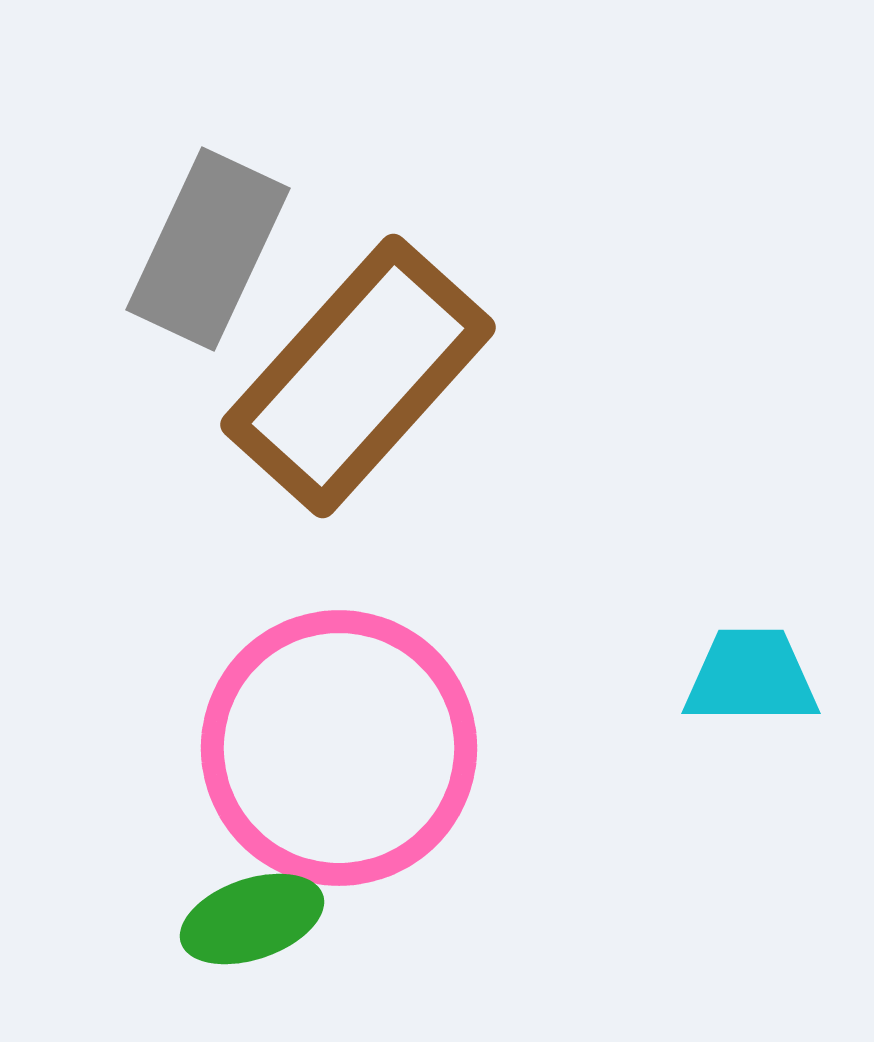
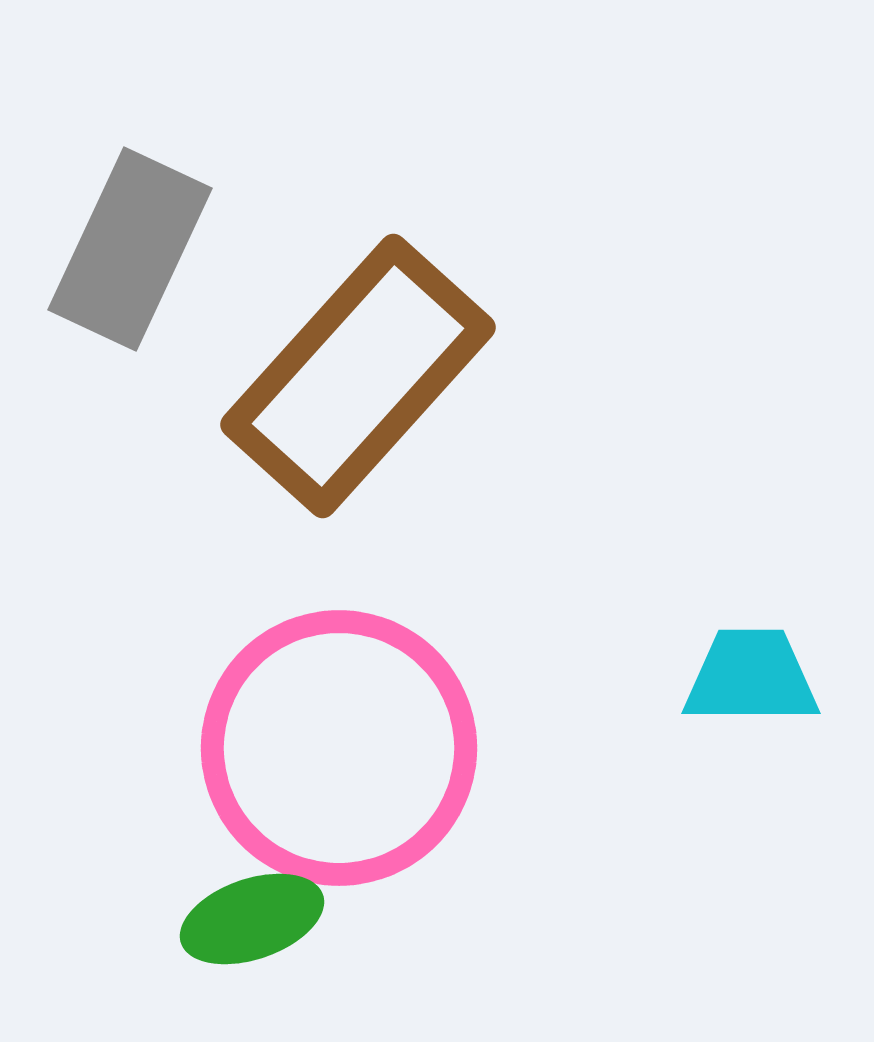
gray rectangle: moved 78 px left
